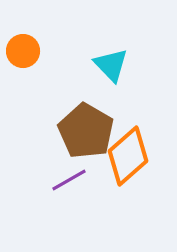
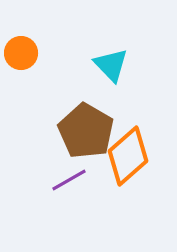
orange circle: moved 2 px left, 2 px down
